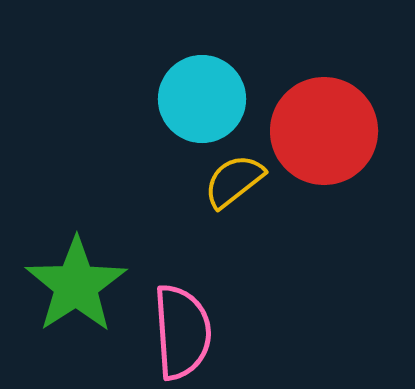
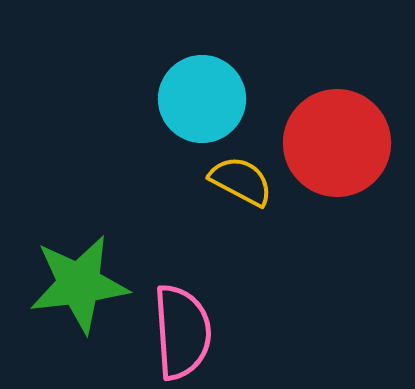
red circle: moved 13 px right, 12 px down
yellow semicircle: moved 7 px right; rotated 66 degrees clockwise
green star: moved 3 px right, 1 px up; rotated 26 degrees clockwise
